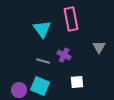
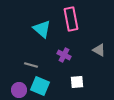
cyan triangle: rotated 12 degrees counterclockwise
gray triangle: moved 3 px down; rotated 32 degrees counterclockwise
gray line: moved 12 px left, 4 px down
